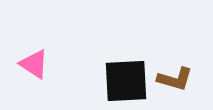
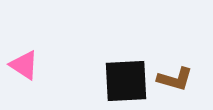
pink triangle: moved 10 px left, 1 px down
